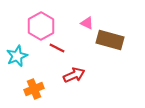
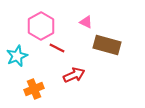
pink triangle: moved 1 px left, 1 px up
brown rectangle: moved 3 px left, 5 px down
